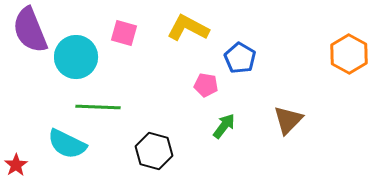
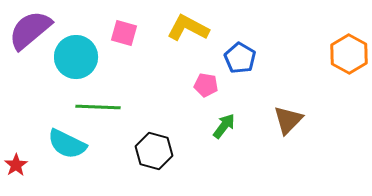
purple semicircle: rotated 72 degrees clockwise
